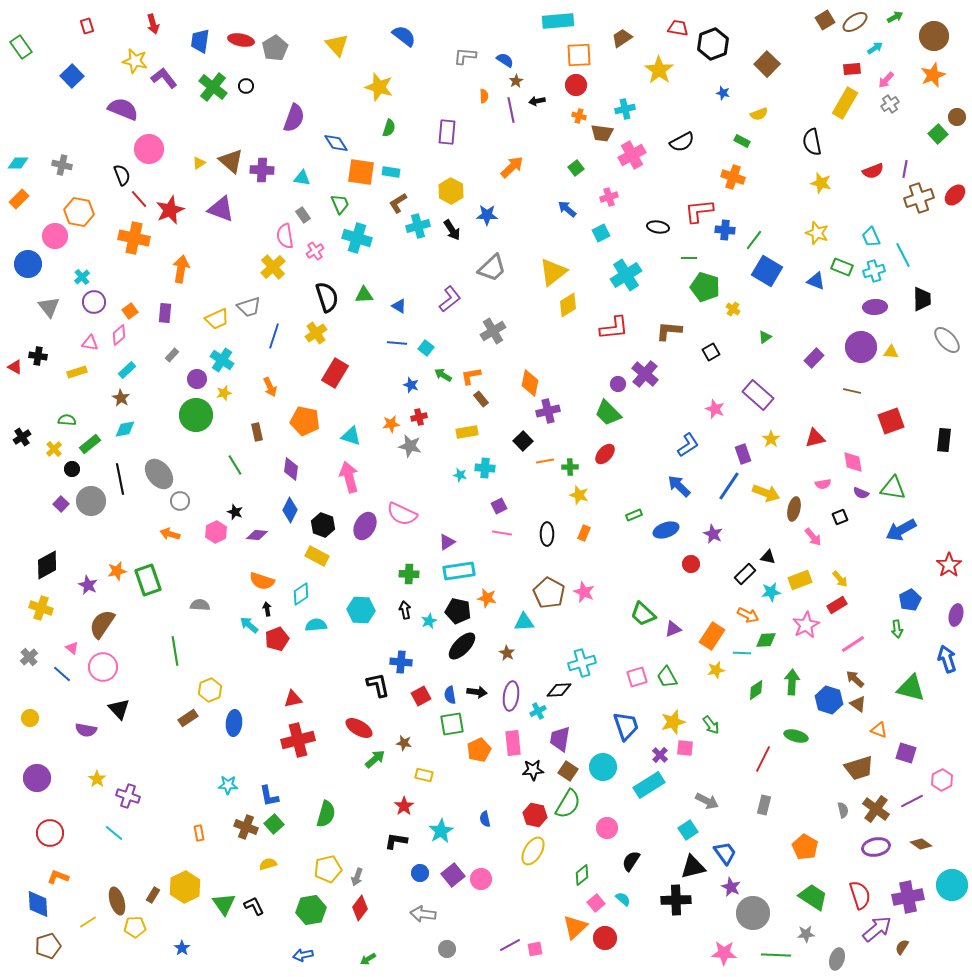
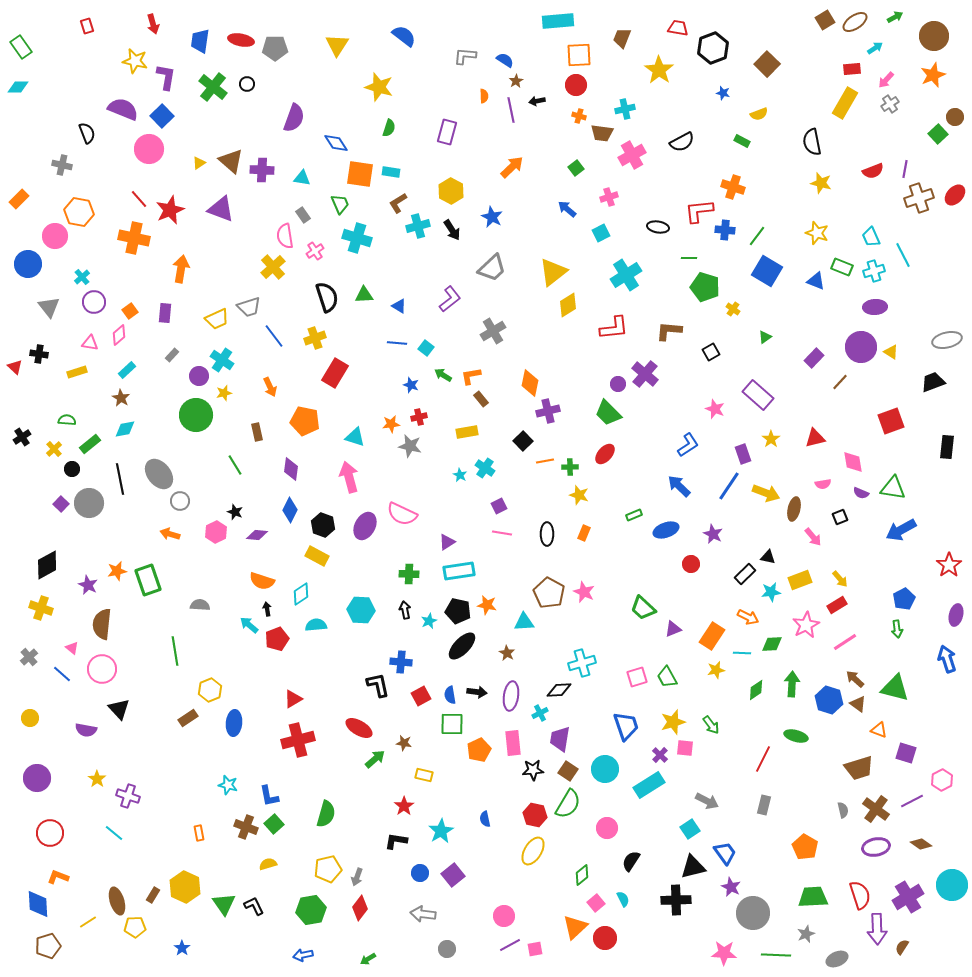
brown trapezoid at (622, 38): rotated 35 degrees counterclockwise
black hexagon at (713, 44): moved 4 px down
yellow triangle at (337, 45): rotated 15 degrees clockwise
gray pentagon at (275, 48): rotated 30 degrees clockwise
blue square at (72, 76): moved 90 px right, 40 px down
purple L-shape at (164, 78): moved 2 px right, 1 px up; rotated 48 degrees clockwise
black circle at (246, 86): moved 1 px right, 2 px up
brown circle at (957, 117): moved 2 px left
purple rectangle at (447, 132): rotated 10 degrees clockwise
cyan diamond at (18, 163): moved 76 px up
orange square at (361, 172): moved 1 px left, 2 px down
black semicircle at (122, 175): moved 35 px left, 42 px up
orange cross at (733, 177): moved 10 px down
blue star at (487, 215): moved 5 px right, 2 px down; rotated 25 degrees clockwise
green line at (754, 240): moved 3 px right, 4 px up
black trapezoid at (922, 299): moved 11 px right, 83 px down; rotated 110 degrees counterclockwise
yellow cross at (316, 333): moved 1 px left, 5 px down; rotated 15 degrees clockwise
blue line at (274, 336): rotated 55 degrees counterclockwise
gray ellipse at (947, 340): rotated 60 degrees counterclockwise
yellow triangle at (891, 352): rotated 28 degrees clockwise
black cross at (38, 356): moved 1 px right, 2 px up
red triangle at (15, 367): rotated 14 degrees clockwise
purple circle at (197, 379): moved 2 px right, 3 px up
brown line at (852, 391): moved 12 px left, 9 px up; rotated 60 degrees counterclockwise
cyan triangle at (351, 436): moved 4 px right, 1 px down
black rectangle at (944, 440): moved 3 px right, 7 px down
cyan cross at (485, 468): rotated 30 degrees clockwise
cyan star at (460, 475): rotated 16 degrees clockwise
gray circle at (91, 501): moved 2 px left, 2 px down
orange star at (487, 598): moved 7 px down
blue pentagon at (910, 600): moved 6 px left, 1 px up
green trapezoid at (643, 614): moved 6 px up
orange arrow at (748, 615): moved 2 px down
brown semicircle at (102, 624): rotated 28 degrees counterclockwise
green diamond at (766, 640): moved 6 px right, 4 px down
pink line at (853, 644): moved 8 px left, 2 px up
pink circle at (103, 667): moved 1 px left, 2 px down
green arrow at (792, 682): moved 2 px down
green triangle at (911, 688): moved 16 px left
red triangle at (293, 699): rotated 18 degrees counterclockwise
cyan cross at (538, 711): moved 2 px right, 2 px down
green square at (452, 724): rotated 10 degrees clockwise
cyan circle at (603, 767): moved 2 px right, 2 px down
cyan star at (228, 785): rotated 12 degrees clockwise
cyan square at (688, 830): moved 2 px right, 1 px up
pink circle at (481, 879): moved 23 px right, 37 px down
yellow hexagon at (185, 887): rotated 8 degrees counterclockwise
green trapezoid at (813, 897): rotated 36 degrees counterclockwise
purple cross at (908, 897): rotated 20 degrees counterclockwise
cyan semicircle at (623, 899): rotated 21 degrees clockwise
purple arrow at (877, 929): rotated 128 degrees clockwise
gray star at (806, 934): rotated 18 degrees counterclockwise
gray ellipse at (837, 959): rotated 50 degrees clockwise
